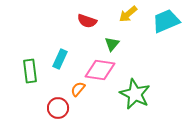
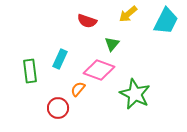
cyan trapezoid: rotated 140 degrees clockwise
pink diamond: moved 1 px left; rotated 12 degrees clockwise
